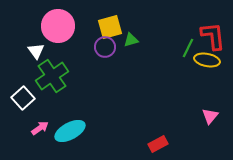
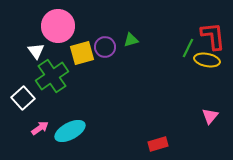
yellow square: moved 28 px left, 26 px down
red rectangle: rotated 12 degrees clockwise
